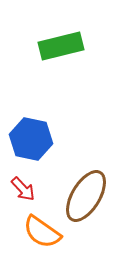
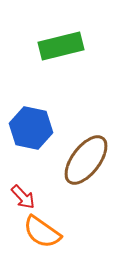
blue hexagon: moved 11 px up
red arrow: moved 8 px down
brown ellipse: moved 36 px up; rotated 6 degrees clockwise
